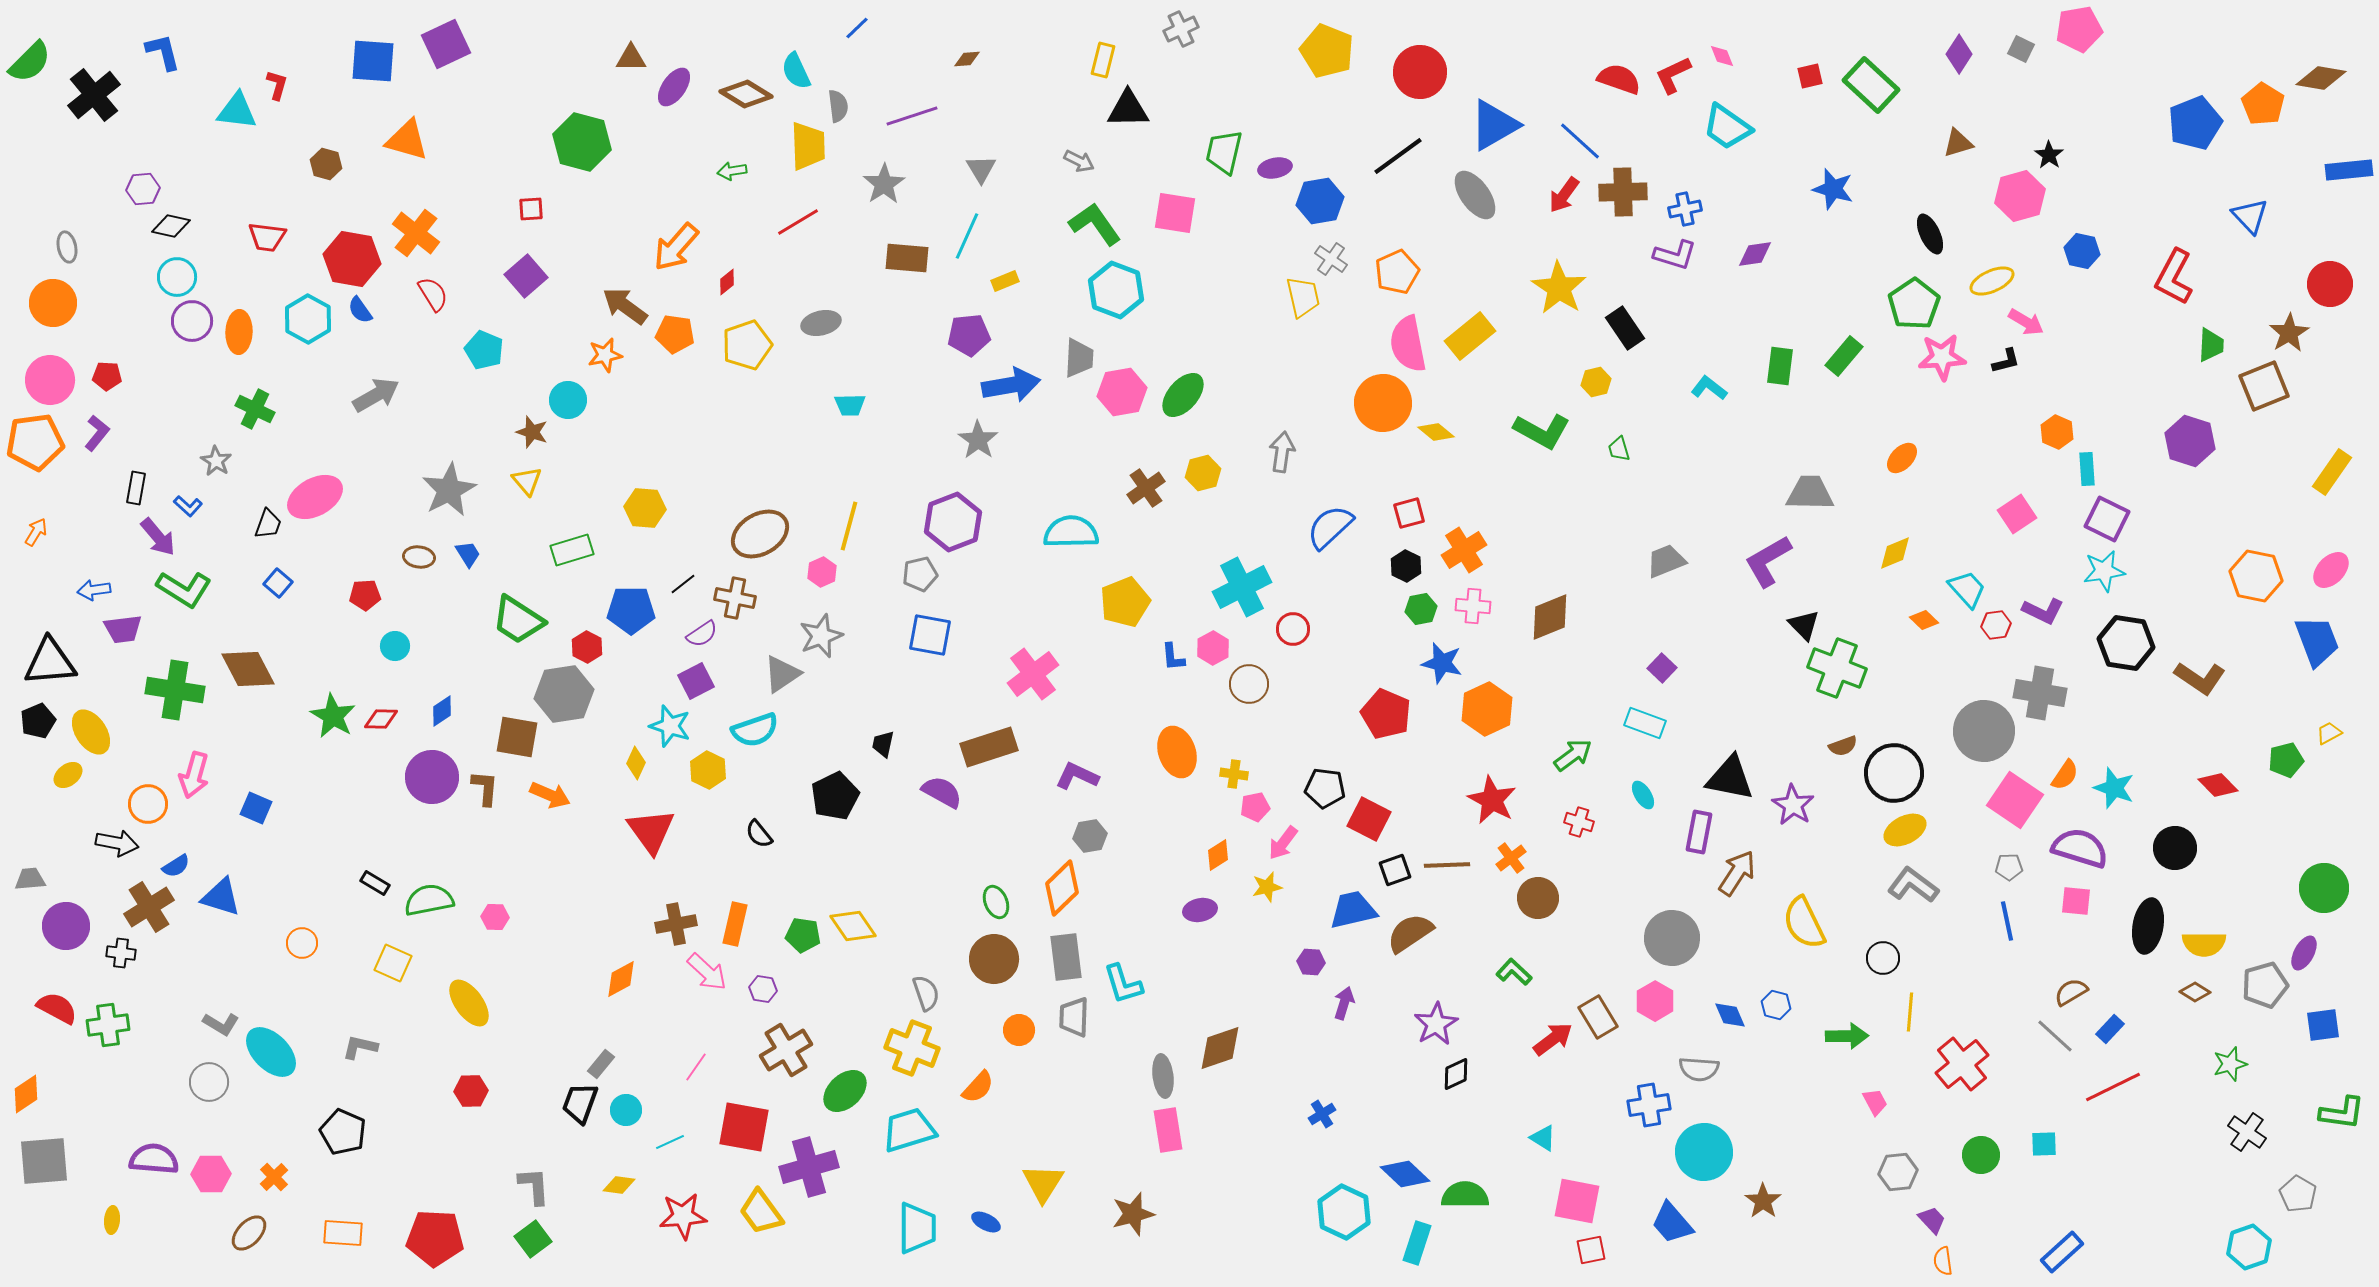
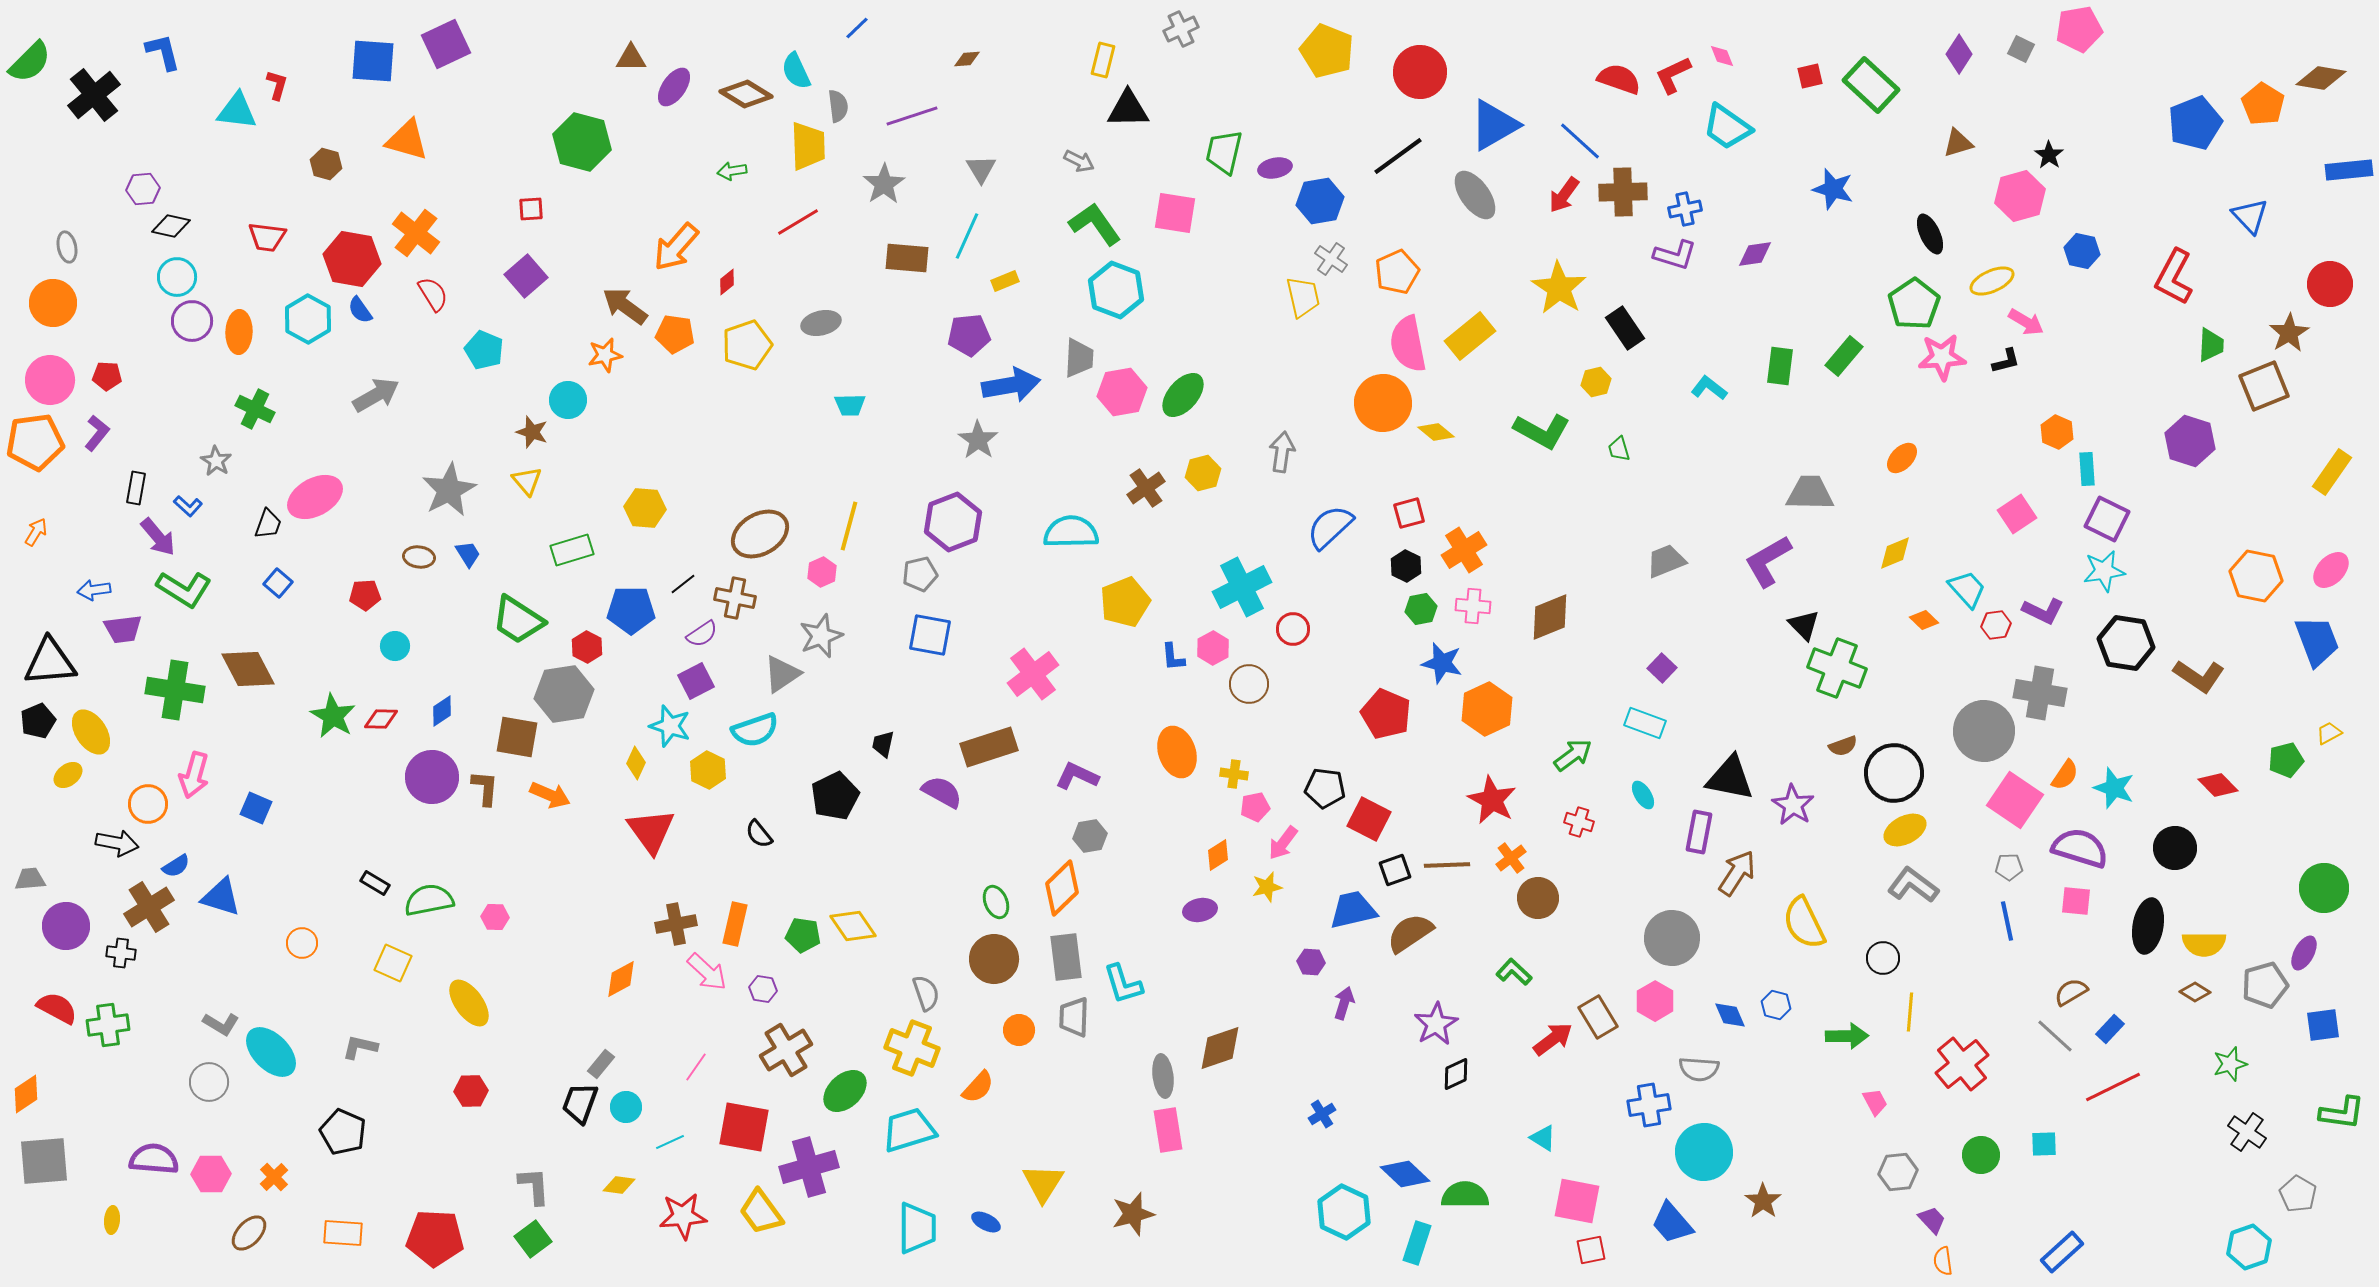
brown L-shape at (2200, 678): moved 1 px left, 2 px up
cyan circle at (626, 1110): moved 3 px up
